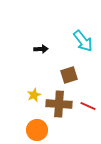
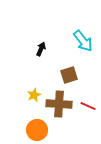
black arrow: rotated 64 degrees counterclockwise
